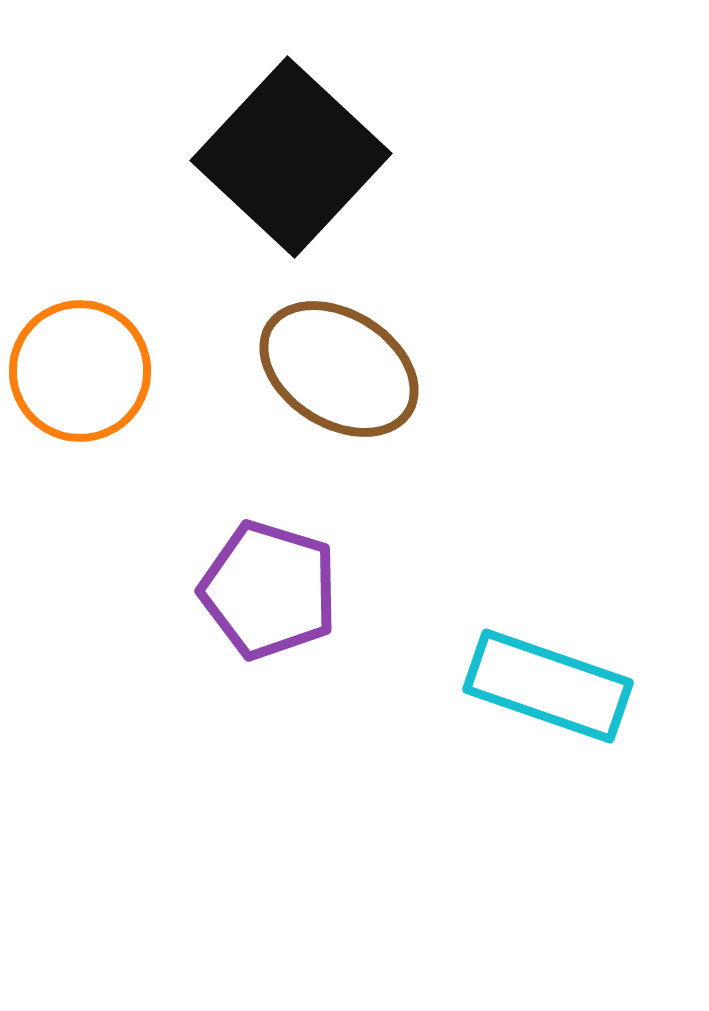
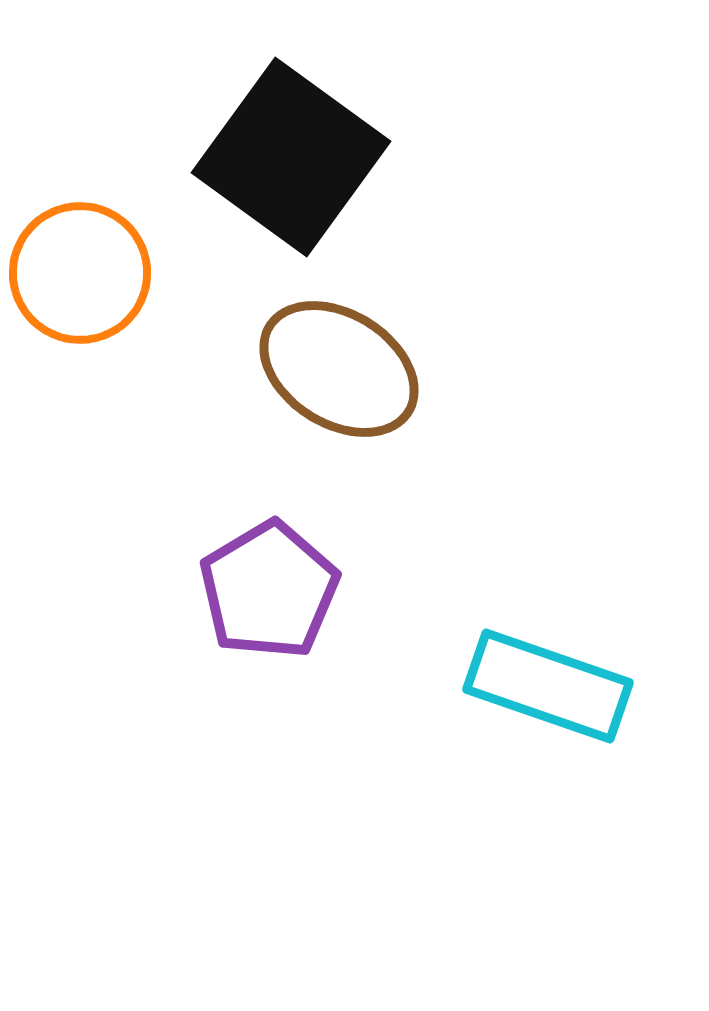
black square: rotated 7 degrees counterclockwise
orange circle: moved 98 px up
purple pentagon: rotated 24 degrees clockwise
